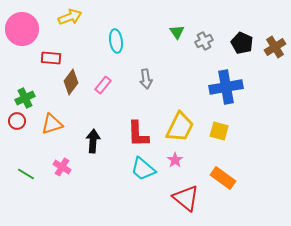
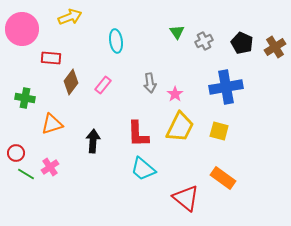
gray arrow: moved 4 px right, 4 px down
green cross: rotated 36 degrees clockwise
red circle: moved 1 px left, 32 px down
pink star: moved 66 px up
pink cross: moved 12 px left; rotated 24 degrees clockwise
